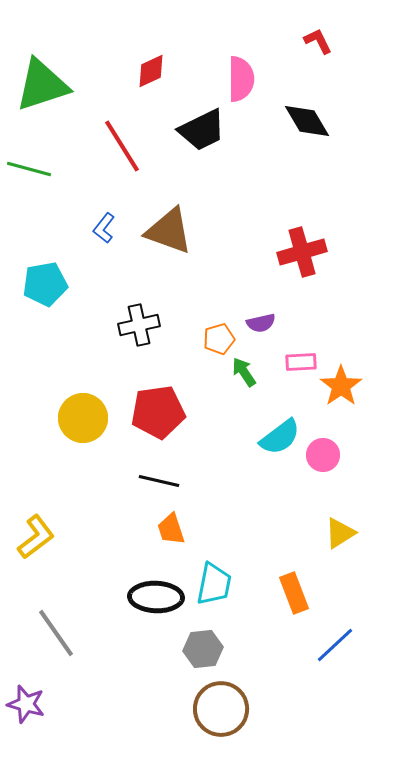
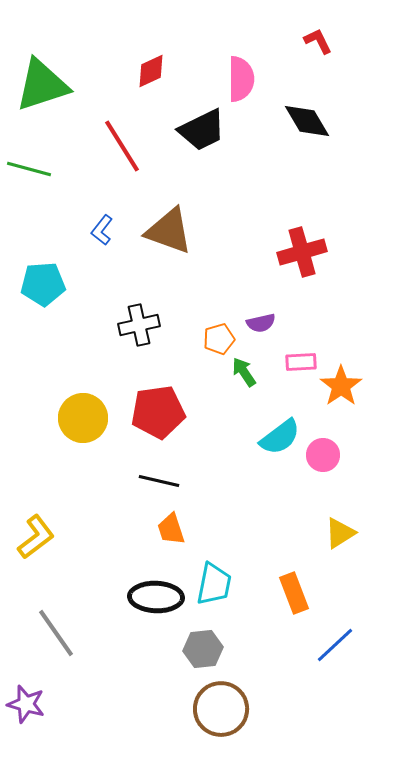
blue L-shape: moved 2 px left, 2 px down
cyan pentagon: moved 2 px left; rotated 6 degrees clockwise
